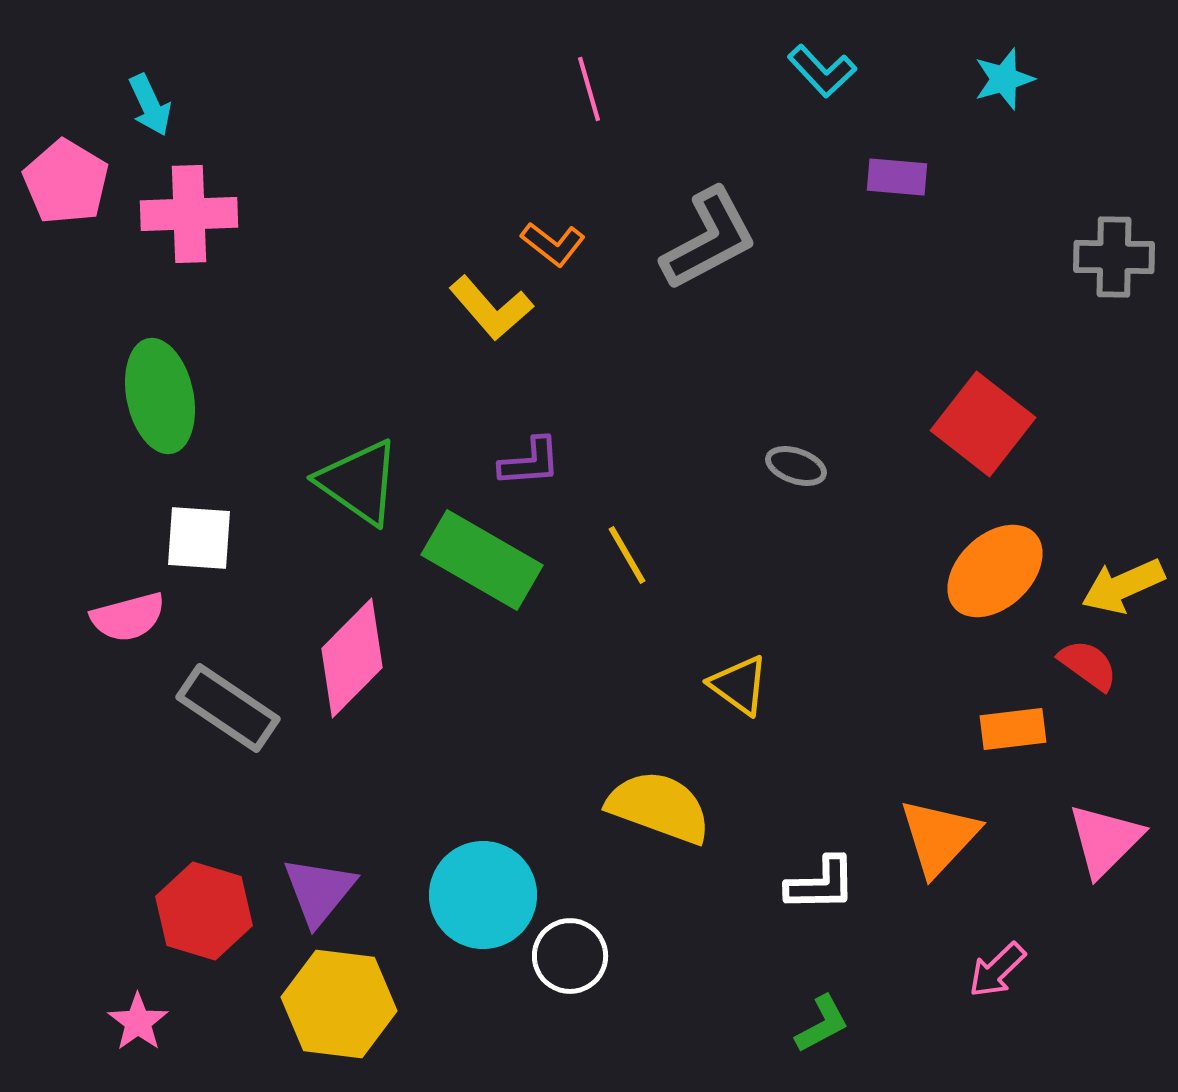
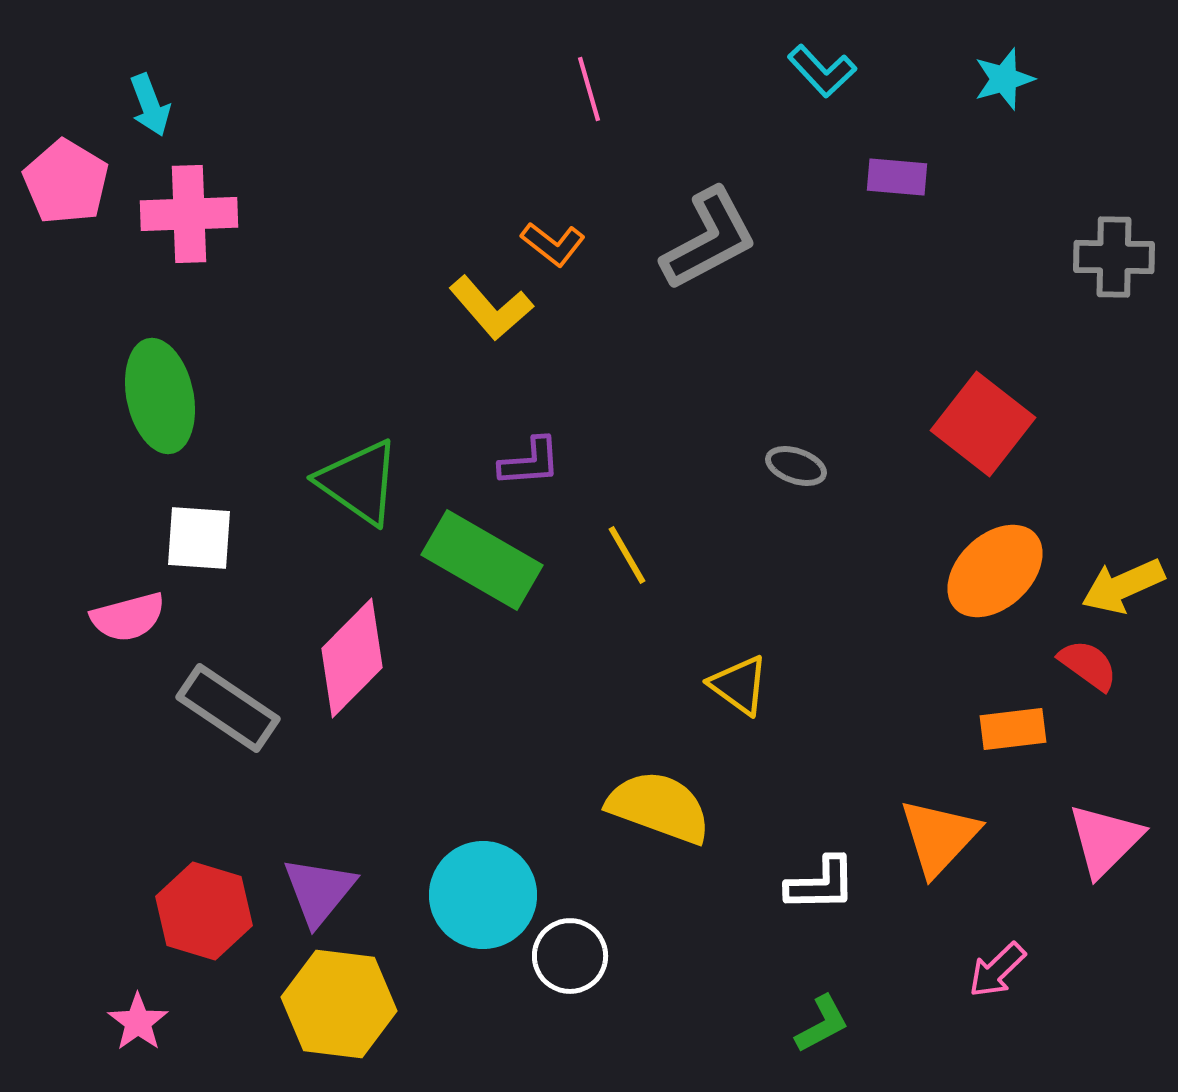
cyan arrow: rotated 4 degrees clockwise
